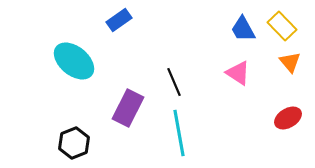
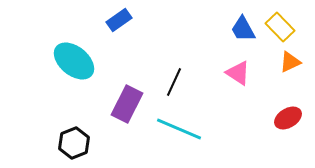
yellow rectangle: moved 2 px left, 1 px down
orange triangle: rotated 45 degrees clockwise
black line: rotated 48 degrees clockwise
purple rectangle: moved 1 px left, 4 px up
cyan line: moved 4 px up; rotated 57 degrees counterclockwise
